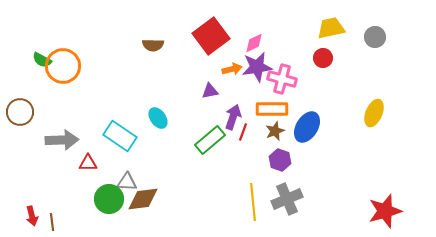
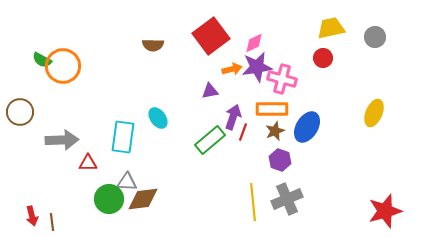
cyan rectangle: moved 3 px right, 1 px down; rotated 64 degrees clockwise
